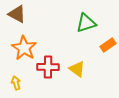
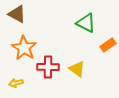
green triangle: rotated 45 degrees clockwise
yellow arrow: rotated 88 degrees counterclockwise
